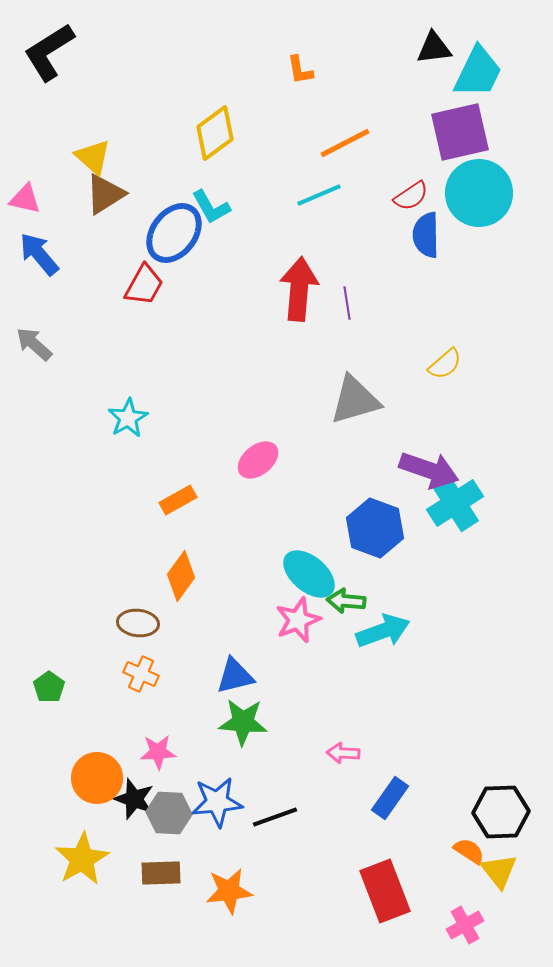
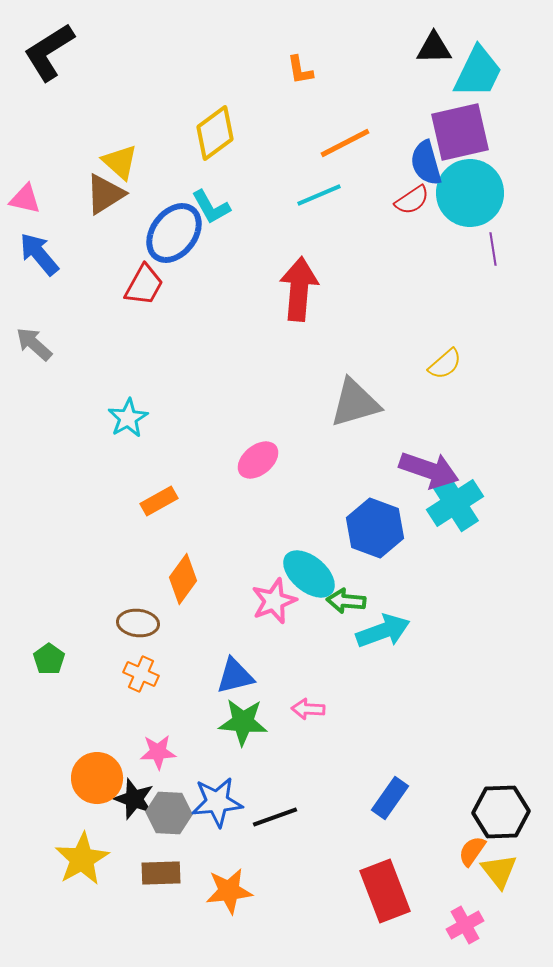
black triangle at (434, 48): rotated 6 degrees clockwise
yellow triangle at (93, 157): moved 27 px right, 5 px down
cyan circle at (479, 193): moved 9 px left
red semicircle at (411, 196): moved 1 px right, 4 px down
blue semicircle at (426, 235): moved 72 px up; rotated 15 degrees counterclockwise
purple line at (347, 303): moved 146 px right, 54 px up
gray triangle at (355, 400): moved 3 px down
orange rectangle at (178, 500): moved 19 px left, 1 px down
orange diamond at (181, 576): moved 2 px right, 3 px down
pink star at (298, 620): moved 24 px left, 19 px up
green pentagon at (49, 687): moved 28 px up
pink arrow at (343, 753): moved 35 px left, 44 px up
orange semicircle at (469, 851): moved 3 px right; rotated 88 degrees counterclockwise
